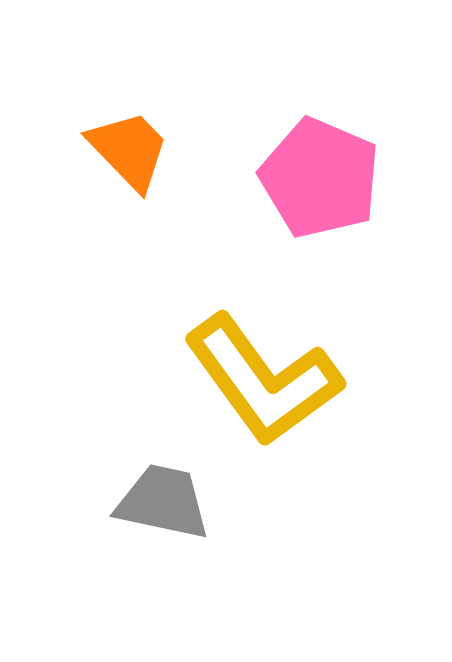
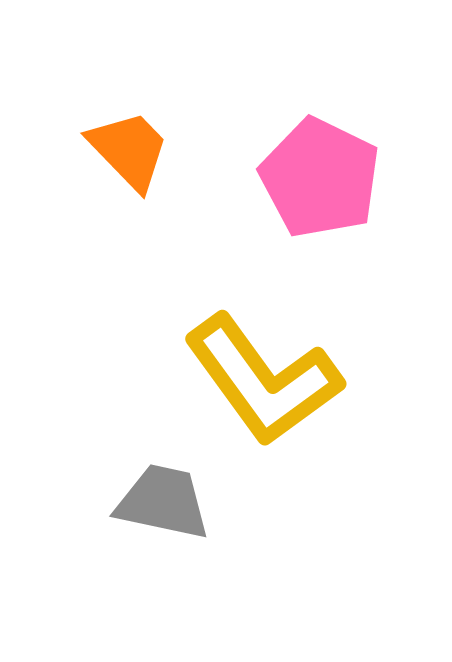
pink pentagon: rotated 3 degrees clockwise
